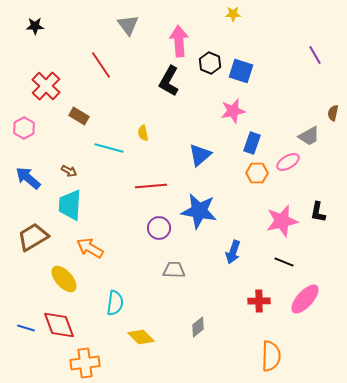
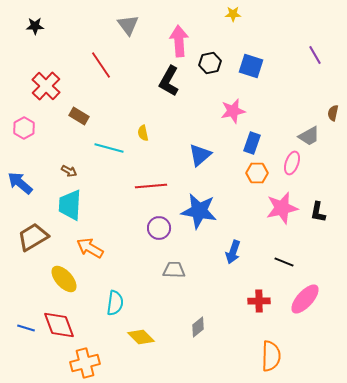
black hexagon at (210, 63): rotated 25 degrees clockwise
blue square at (241, 71): moved 10 px right, 5 px up
pink ellipse at (288, 162): moved 4 px right, 1 px down; rotated 40 degrees counterclockwise
blue arrow at (28, 178): moved 8 px left, 5 px down
pink star at (282, 221): moved 13 px up
orange cross at (85, 363): rotated 8 degrees counterclockwise
